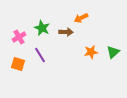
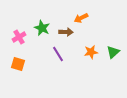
purple line: moved 18 px right, 1 px up
